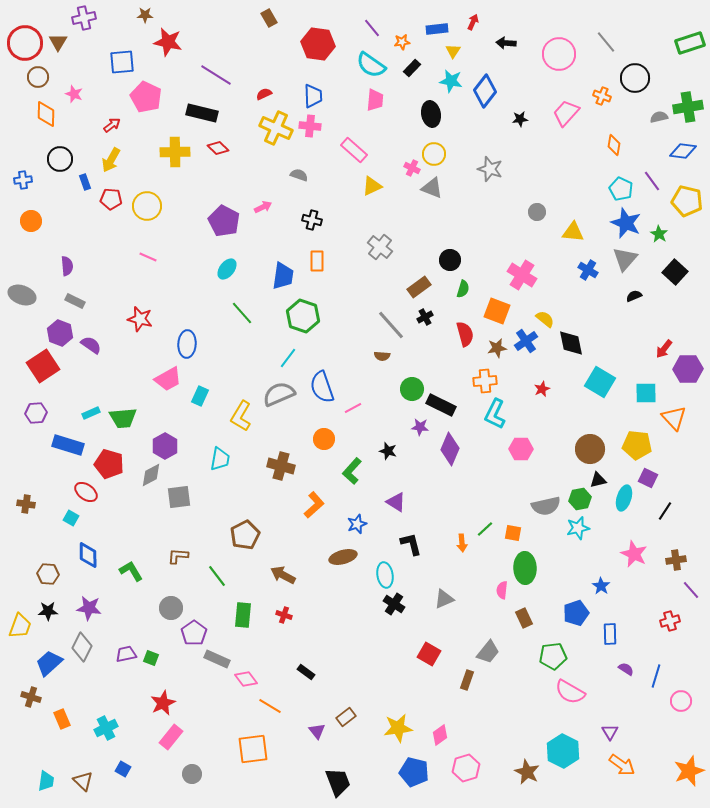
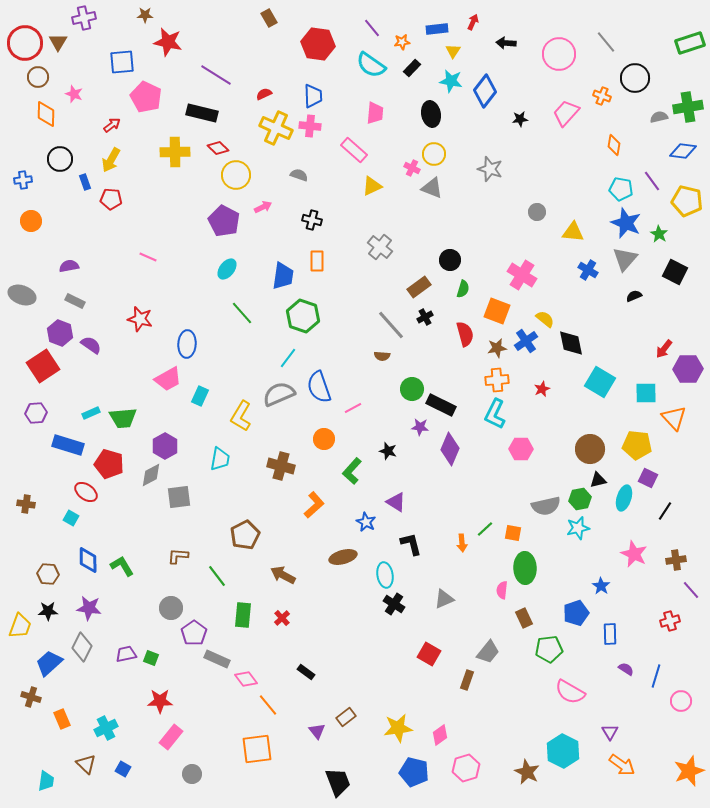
pink trapezoid at (375, 100): moved 13 px down
cyan pentagon at (621, 189): rotated 15 degrees counterclockwise
yellow circle at (147, 206): moved 89 px right, 31 px up
purple semicircle at (67, 266): moved 2 px right; rotated 96 degrees counterclockwise
black square at (675, 272): rotated 15 degrees counterclockwise
orange cross at (485, 381): moved 12 px right, 1 px up
blue semicircle at (322, 387): moved 3 px left
blue star at (357, 524): moved 9 px right, 2 px up; rotated 24 degrees counterclockwise
blue diamond at (88, 555): moved 5 px down
green L-shape at (131, 571): moved 9 px left, 5 px up
red cross at (284, 615): moved 2 px left, 3 px down; rotated 28 degrees clockwise
green pentagon at (553, 656): moved 4 px left, 7 px up
red star at (163, 703): moved 3 px left, 2 px up; rotated 25 degrees clockwise
orange line at (270, 706): moved 2 px left, 1 px up; rotated 20 degrees clockwise
orange square at (253, 749): moved 4 px right
brown triangle at (83, 781): moved 3 px right, 17 px up
